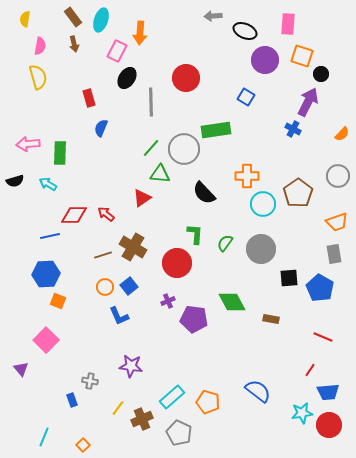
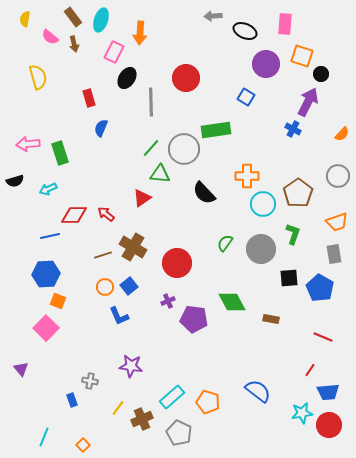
pink rectangle at (288, 24): moved 3 px left
pink semicircle at (40, 46): moved 10 px right, 9 px up; rotated 120 degrees clockwise
pink rectangle at (117, 51): moved 3 px left, 1 px down
purple circle at (265, 60): moved 1 px right, 4 px down
green rectangle at (60, 153): rotated 20 degrees counterclockwise
cyan arrow at (48, 184): moved 5 px down; rotated 54 degrees counterclockwise
green L-shape at (195, 234): moved 98 px right; rotated 15 degrees clockwise
pink square at (46, 340): moved 12 px up
